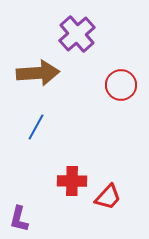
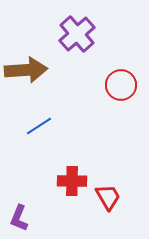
brown arrow: moved 12 px left, 3 px up
blue line: moved 3 px right, 1 px up; rotated 28 degrees clockwise
red trapezoid: rotated 72 degrees counterclockwise
purple L-shape: moved 1 px up; rotated 8 degrees clockwise
